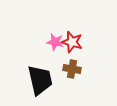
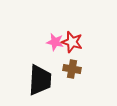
black trapezoid: rotated 16 degrees clockwise
